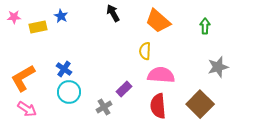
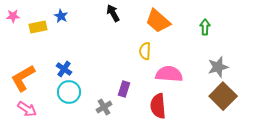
pink star: moved 1 px left, 1 px up
green arrow: moved 1 px down
pink semicircle: moved 8 px right, 1 px up
purple rectangle: rotated 28 degrees counterclockwise
brown square: moved 23 px right, 8 px up
